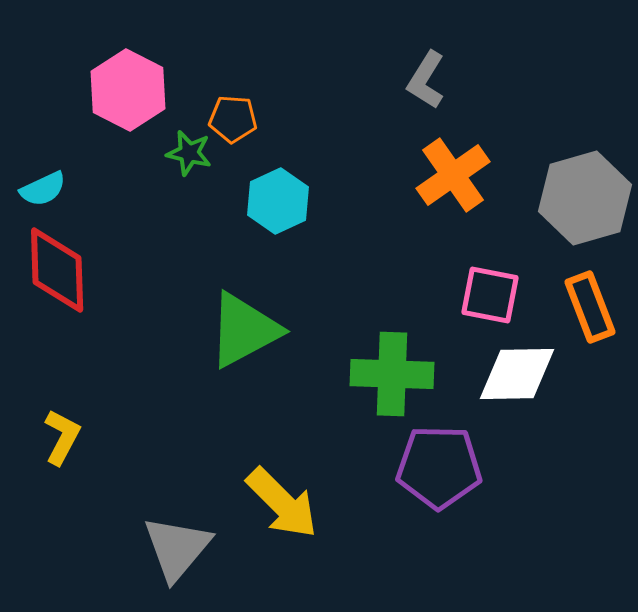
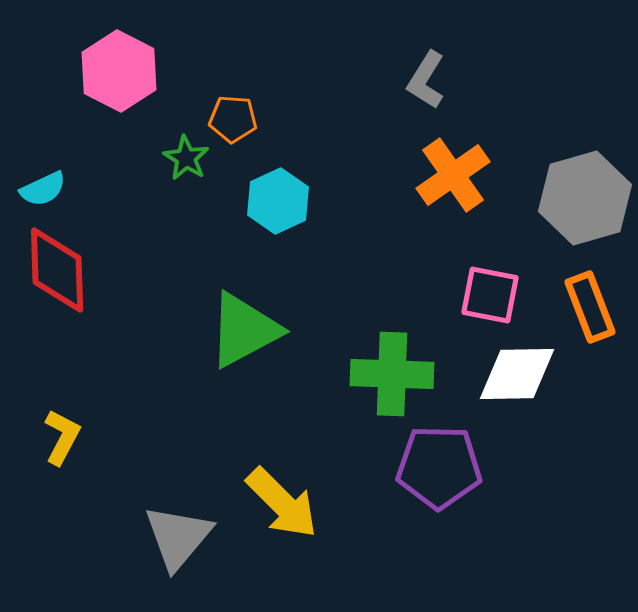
pink hexagon: moved 9 px left, 19 px up
green star: moved 3 px left, 5 px down; rotated 18 degrees clockwise
gray triangle: moved 1 px right, 11 px up
